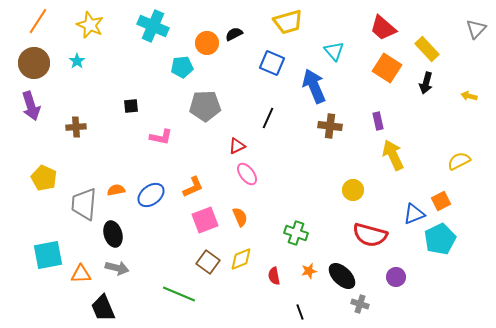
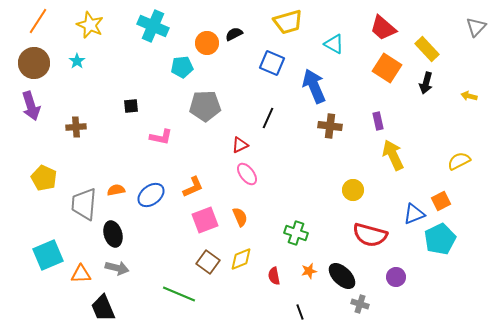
gray triangle at (476, 29): moved 2 px up
cyan triangle at (334, 51): moved 7 px up; rotated 20 degrees counterclockwise
red triangle at (237, 146): moved 3 px right, 1 px up
cyan square at (48, 255): rotated 12 degrees counterclockwise
